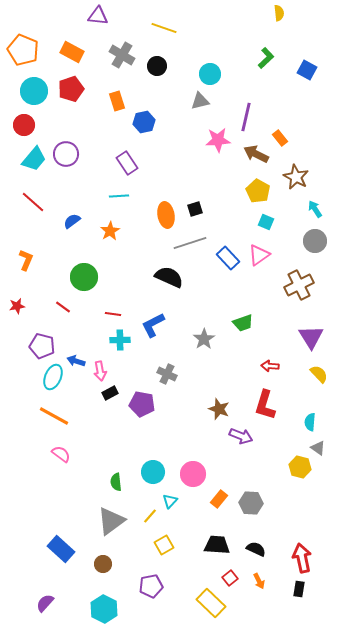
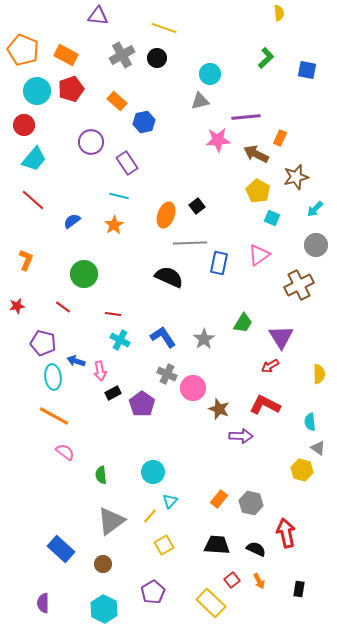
orange rectangle at (72, 52): moved 6 px left, 3 px down
gray cross at (122, 55): rotated 30 degrees clockwise
black circle at (157, 66): moved 8 px up
blue square at (307, 70): rotated 18 degrees counterclockwise
cyan circle at (34, 91): moved 3 px right
orange rectangle at (117, 101): rotated 30 degrees counterclockwise
purple line at (246, 117): rotated 72 degrees clockwise
orange rectangle at (280, 138): rotated 63 degrees clockwise
purple circle at (66, 154): moved 25 px right, 12 px up
brown star at (296, 177): rotated 30 degrees clockwise
cyan line at (119, 196): rotated 18 degrees clockwise
red line at (33, 202): moved 2 px up
black square at (195, 209): moved 2 px right, 3 px up; rotated 21 degrees counterclockwise
cyan arrow at (315, 209): rotated 102 degrees counterclockwise
orange ellipse at (166, 215): rotated 30 degrees clockwise
cyan square at (266, 222): moved 6 px right, 4 px up
orange star at (110, 231): moved 4 px right, 6 px up
gray circle at (315, 241): moved 1 px right, 4 px down
gray line at (190, 243): rotated 16 degrees clockwise
blue rectangle at (228, 258): moved 9 px left, 5 px down; rotated 55 degrees clockwise
green circle at (84, 277): moved 3 px up
green trapezoid at (243, 323): rotated 40 degrees counterclockwise
blue L-shape at (153, 325): moved 10 px right, 12 px down; rotated 84 degrees clockwise
purple triangle at (311, 337): moved 30 px left
cyan cross at (120, 340): rotated 30 degrees clockwise
purple pentagon at (42, 346): moved 1 px right, 3 px up
red arrow at (270, 366): rotated 36 degrees counterclockwise
yellow semicircle at (319, 374): rotated 42 degrees clockwise
cyan ellipse at (53, 377): rotated 30 degrees counterclockwise
black rectangle at (110, 393): moved 3 px right
purple pentagon at (142, 404): rotated 25 degrees clockwise
red L-shape at (265, 405): rotated 100 degrees clockwise
cyan semicircle at (310, 422): rotated 12 degrees counterclockwise
purple arrow at (241, 436): rotated 20 degrees counterclockwise
pink semicircle at (61, 454): moved 4 px right, 2 px up
yellow hexagon at (300, 467): moved 2 px right, 3 px down
pink circle at (193, 474): moved 86 px up
green semicircle at (116, 482): moved 15 px left, 7 px up
gray hexagon at (251, 503): rotated 10 degrees clockwise
red arrow at (302, 558): moved 16 px left, 25 px up
red square at (230, 578): moved 2 px right, 2 px down
purple pentagon at (151, 586): moved 2 px right, 6 px down; rotated 20 degrees counterclockwise
purple semicircle at (45, 603): moved 2 px left; rotated 42 degrees counterclockwise
